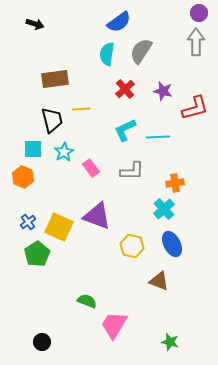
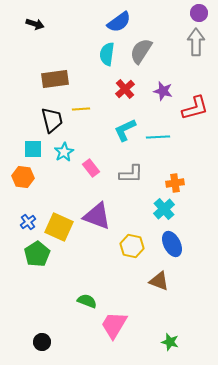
gray L-shape: moved 1 px left, 3 px down
orange hexagon: rotated 15 degrees counterclockwise
